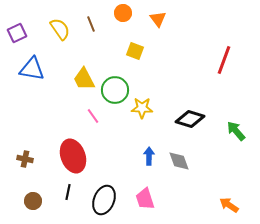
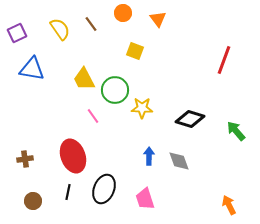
brown line: rotated 14 degrees counterclockwise
brown cross: rotated 21 degrees counterclockwise
black ellipse: moved 11 px up
orange arrow: rotated 30 degrees clockwise
